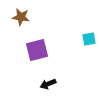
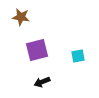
cyan square: moved 11 px left, 17 px down
black arrow: moved 6 px left, 2 px up
